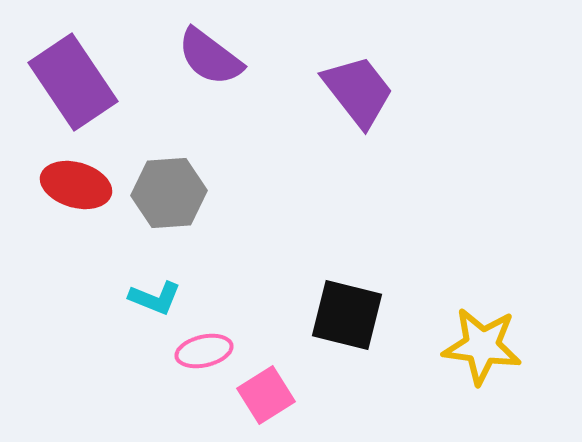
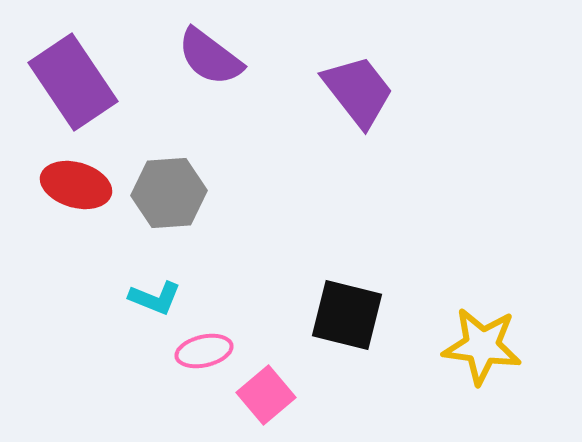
pink square: rotated 8 degrees counterclockwise
